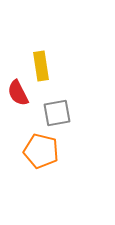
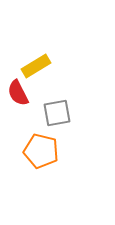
yellow rectangle: moved 5 px left; rotated 68 degrees clockwise
